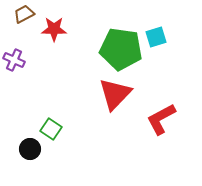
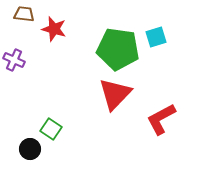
brown trapezoid: rotated 35 degrees clockwise
red star: rotated 15 degrees clockwise
green pentagon: moved 3 px left
